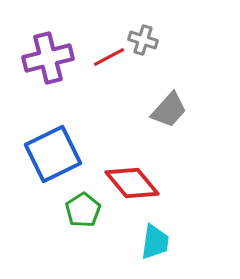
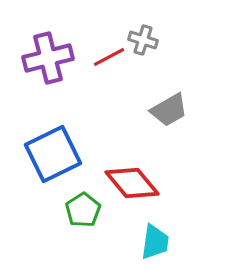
gray trapezoid: rotated 18 degrees clockwise
